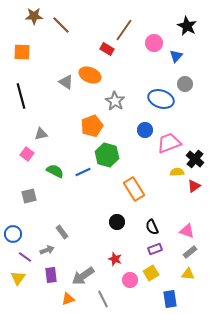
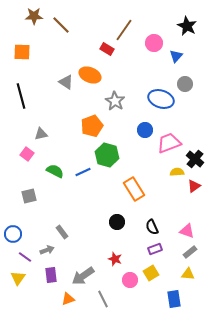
blue rectangle at (170, 299): moved 4 px right
